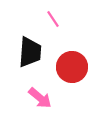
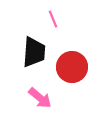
pink line: rotated 12 degrees clockwise
black trapezoid: moved 4 px right
